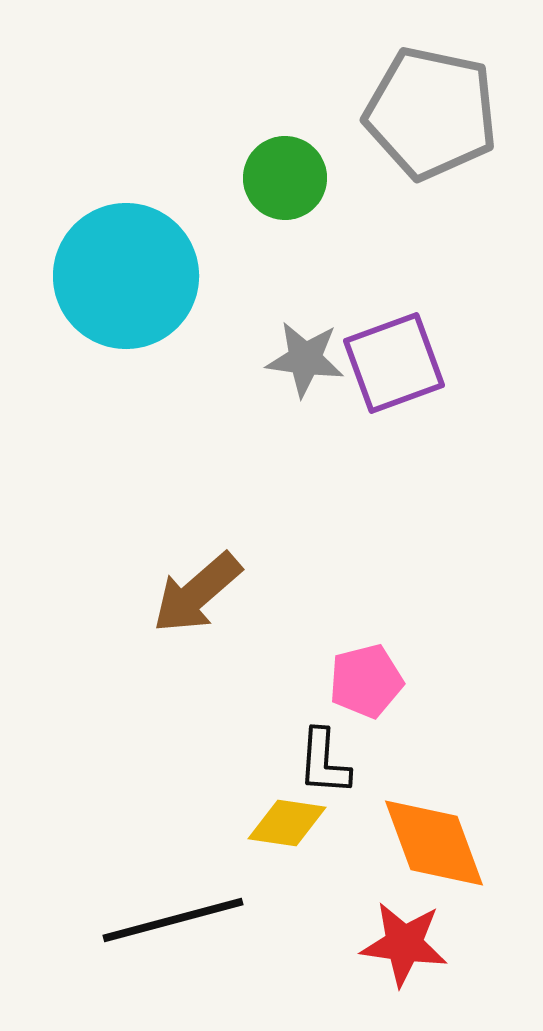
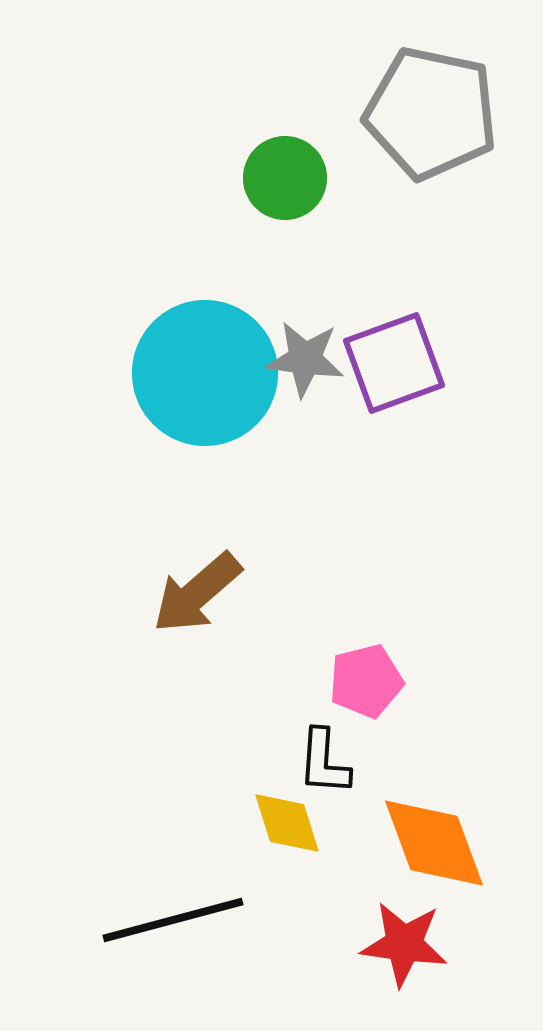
cyan circle: moved 79 px right, 97 px down
yellow diamond: rotated 64 degrees clockwise
